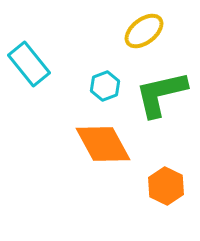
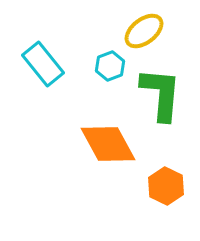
cyan rectangle: moved 14 px right
cyan hexagon: moved 5 px right, 20 px up
green L-shape: rotated 108 degrees clockwise
orange diamond: moved 5 px right
